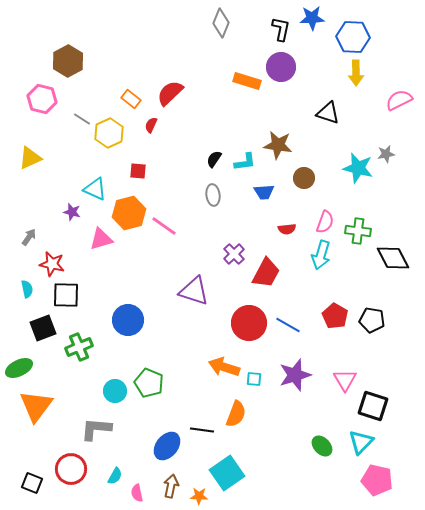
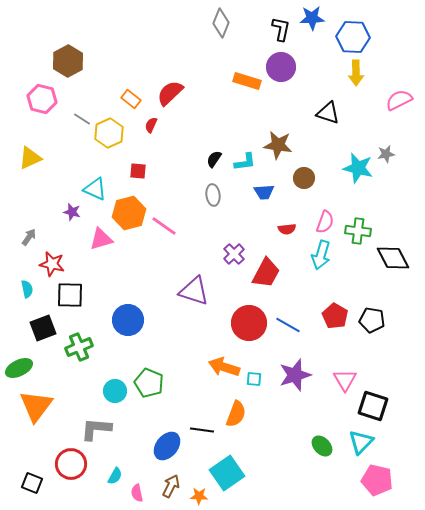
black square at (66, 295): moved 4 px right
red circle at (71, 469): moved 5 px up
brown arrow at (171, 486): rotated 15 degrees clockwise
